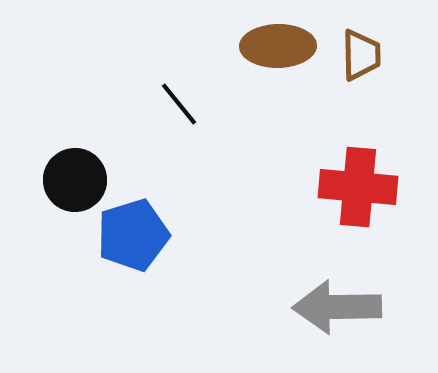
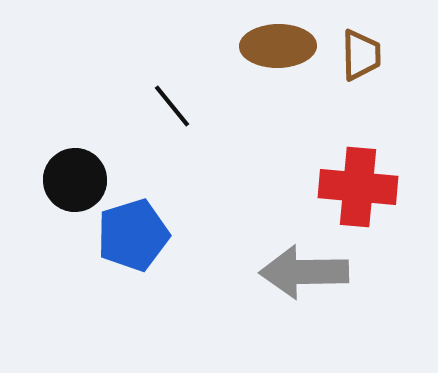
black line: moved 7 px left, 2 px down
gray arrow: moved 33 px left, 35 px up
